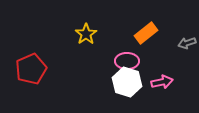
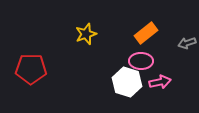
yellow star: rotated 15 degrees clockwise
pink ellipse: moved 14 px right
red pentagon: rotated 24 degrees clockwise
pink arrow: moved 2 px left
